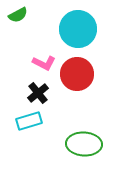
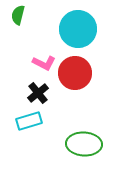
green semicircle: rotated 132 degrees clockwise
red circle: moved 2 px left, 1 px up
